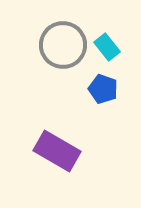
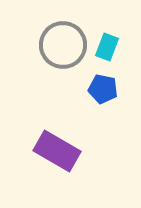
cyan rectangle: rotated 60 degrees clockwise
blue pentagon: rotated 8 degrees counterclockwise
